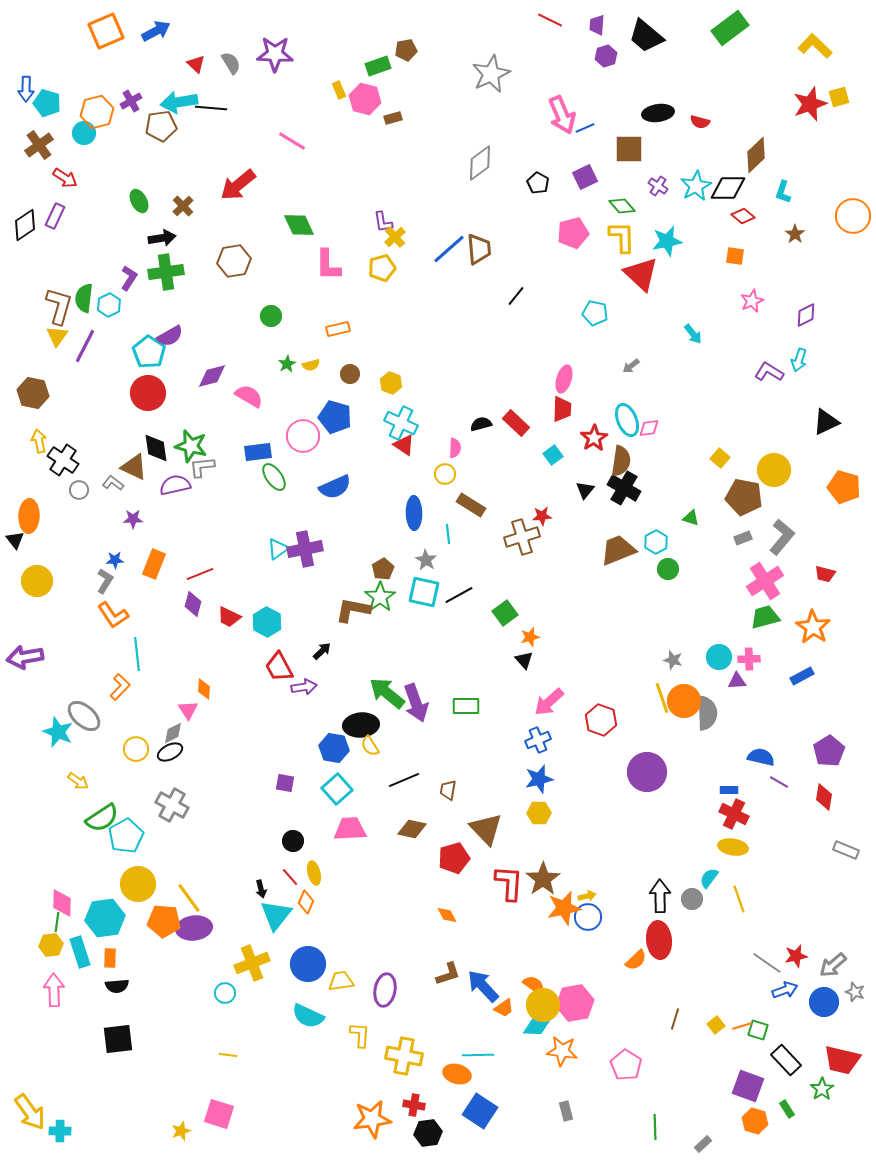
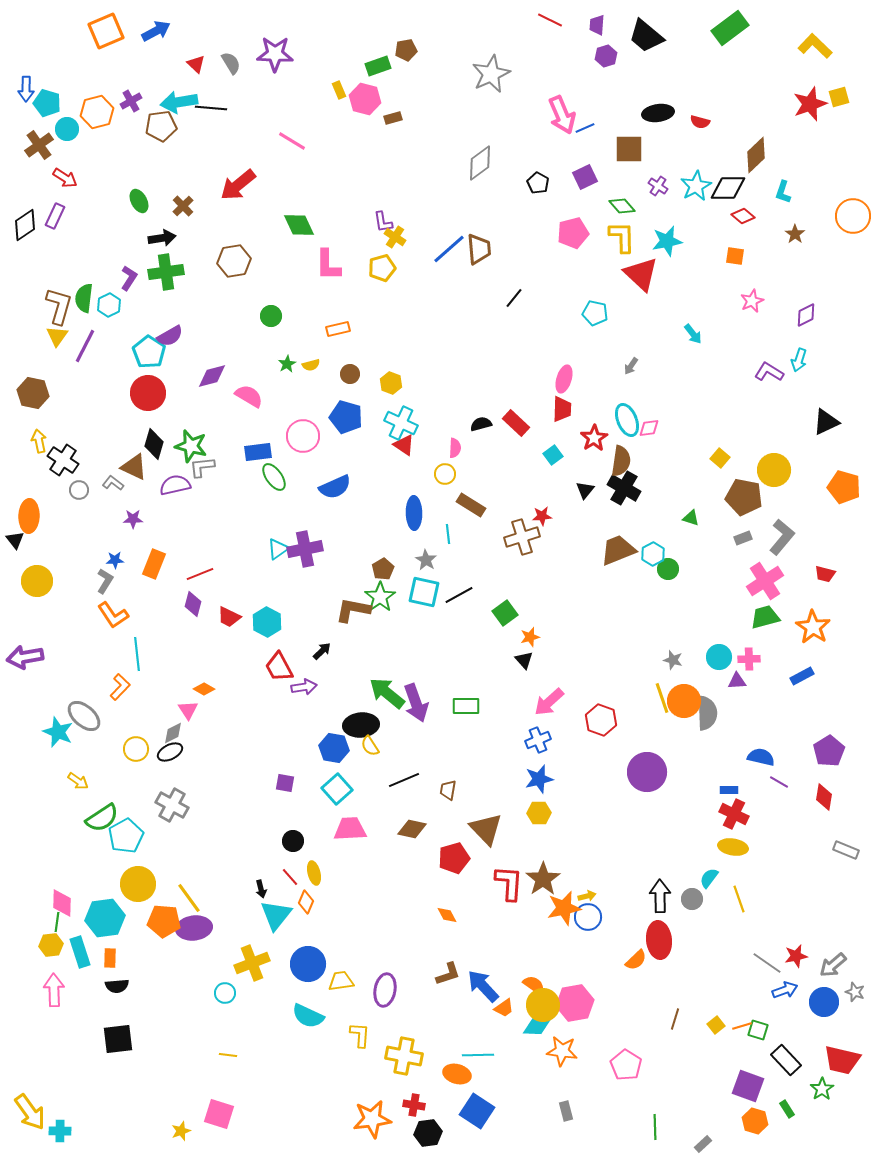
cyan circle at (84, 133): moved 17 px left, 4 px up
yellow cross at (395, 237): rotated 15 degrees counterclockwise
black line at (516, 296): moved 2 px left, 2 px down
gray arrow at (631, 366): rotated 18 degrees counterclockwise
blue pentagon at (335, 417): moved 11 px right
black diamond at (156, 448): moved 2 px left, 4 px up; rotated 24 degrees clockwise
cyan hexagon at (656, 542): moved 3 px left, 12 px down
orange diamond at (204, 689): rotated 65 degrees counterclockwise
blue square at (480, 1111): moved 3 px left
